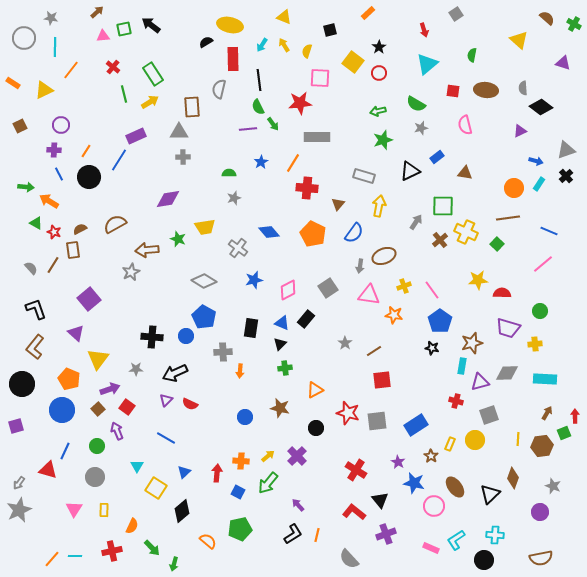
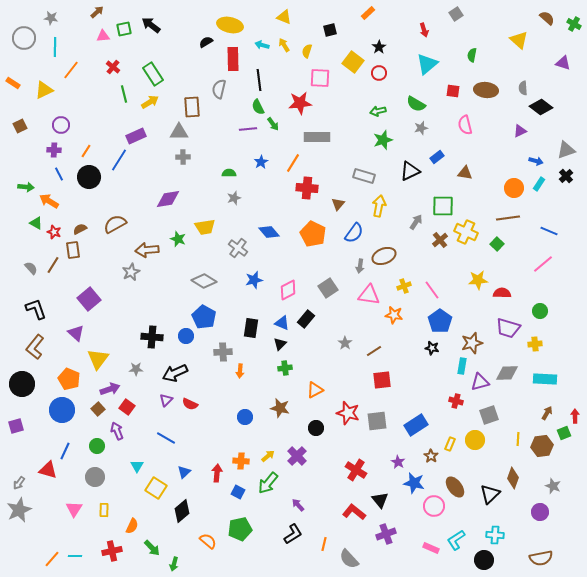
cyan arrow at (262, 45): rotated 72 degrees clockwise
orange line at (317, 535): moved 7 px right, 9 px down
